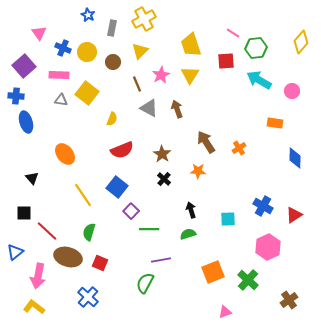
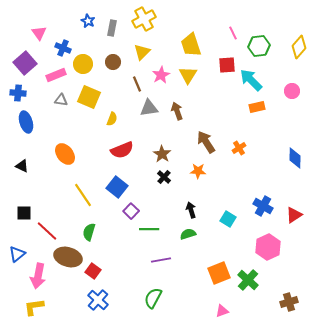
blue star at (88, 15): moved 6 px down
pink line at (233, 33): rotated 32 degrees clockwise
yellow diamond at (301, 42): moved 2 px left, 5 px down
green hexagon at (256, 48): moved 3 px right, 2 px up
yellow triangle at (140, 51): moved 2 px right, 1 px down
yellow circle at (87, 52): moved 4 px left, 12 px down
red square at (226, 61): moved 1 px right, 4 px down
purple square at (24, 66): moved 1 px right, 3 px up
pink rectangle at (59, 75): moved 3 px left; rotated 24 degrees counterclockwise
yellow triangle at (190, 75): moved 2 px left
cyan arrow at (259, 80): moved 8 px left; rotated 15 degrees clockwise
yellow square at (87, 93): moved 2 px right, 4 px down; rotated 15 degrees counterclockwise
blue cross at (16, 96): moved 2 px right, 3 px up
gray triangle at (149, 108): rotated 36 degrees counterclockwise
brown arrow at (177, 109): moved 2 px down
orange rectangle at (275, 123): moved 18 px left, 16 px up; rotated 21 degrees counterclockwise
black triangle at (32, 178): moved 10 px left, 12 px up; rotated 24 degrees counterclockwise
black cross at (164, 179): moved 2 px up
cyan square at (228, 219): rotated 35 degrees clockwise
blue triangle at (15, 252): moved 2 px right, 2 px down
red square at (100, 263): moved 7 px left, 8 px down; rotated 14 degrees clockwise
orange square at (213, 272): moved 6 px right, 1 px down
green semicircle at (145, 283): moved 8 px right, 15 px down
blue cross at (88, 297): moved 10 px right, 3 px down
brown cross at (289, 300): moved 2 px down; rotated 18 degrees clockwise
yellow L-shape at (34, 307): rotated 45 degrees counterclockwise
pink triangle at (225, 312): moved 3 px left, 1 px up
